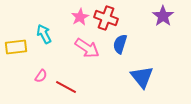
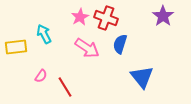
red line: moved 1 px left; rotated 30 degrees clockwise
